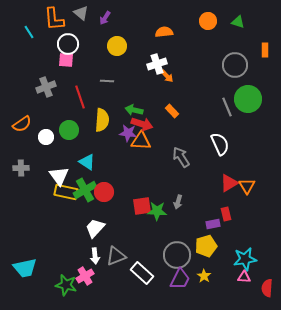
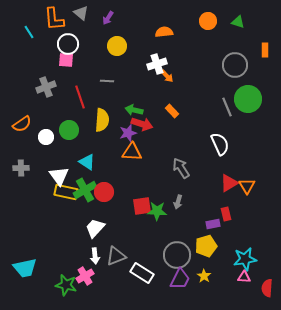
purple arrow at (105, 18): moved 3 px right
purple star at (128, 133): rotated 24 degrees counterclockwise
orange triangle at (141, 141): moved 9 px left, 11 px down
gray arrow at (181, 157): moved 11 px down
white rectangle at (142, 273): rotated 10 degrees counterclockwise
